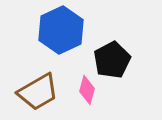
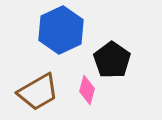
black pentagon: rotated 9 degrees counterclockwise
